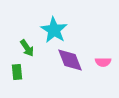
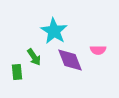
cyan star: moved 1 px down
green arrow: moved 7 px right, 9 px down
pink semicircle: moved 5 px left, 12 px up
